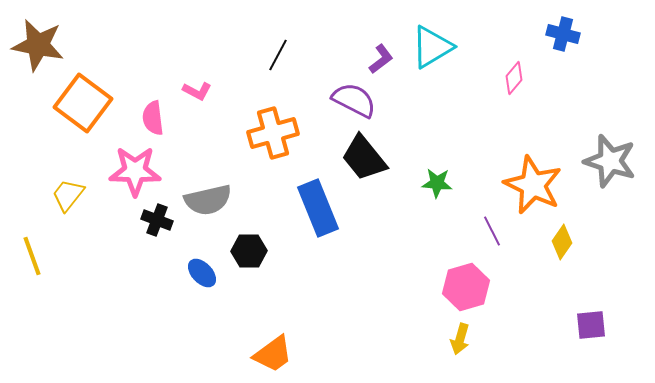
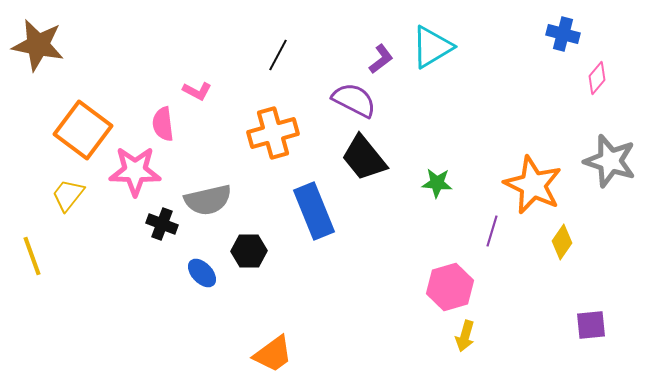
pink diamond: moved 83 px right
orange square: moved 27 px down
pink semicircle: moved 10 px right, 6 px down
blue rectangle: moved 4 px left, 3 px down
black cross: moved 5 px right, 4 px down
purple line: rotated 44 degrees clockwise
pink hexagon: moved 16 px left
yellow arrow: moved 5 px right, 3 px up
